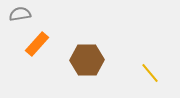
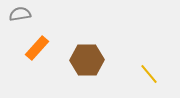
orange rectangle: moved 4 px down
yellow line: moved 1 px left, 1 px down
